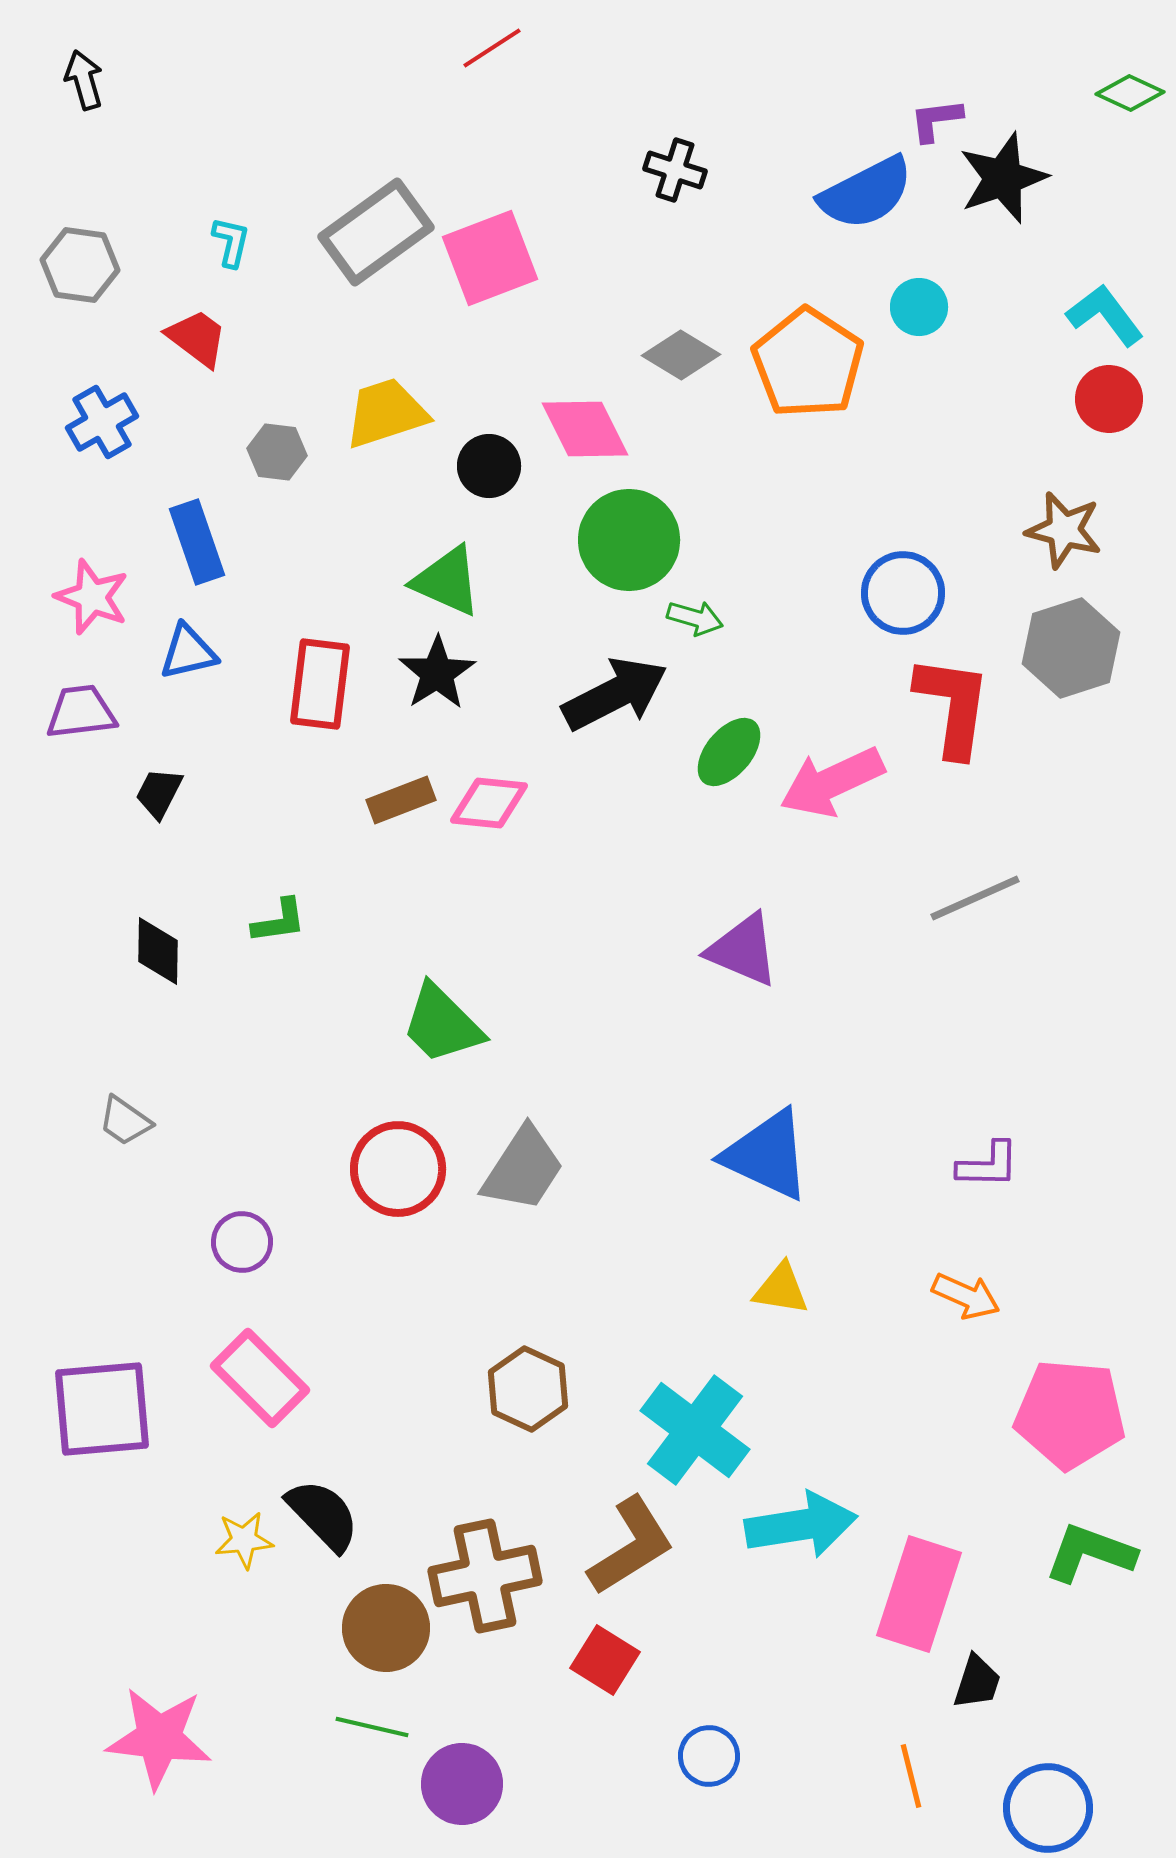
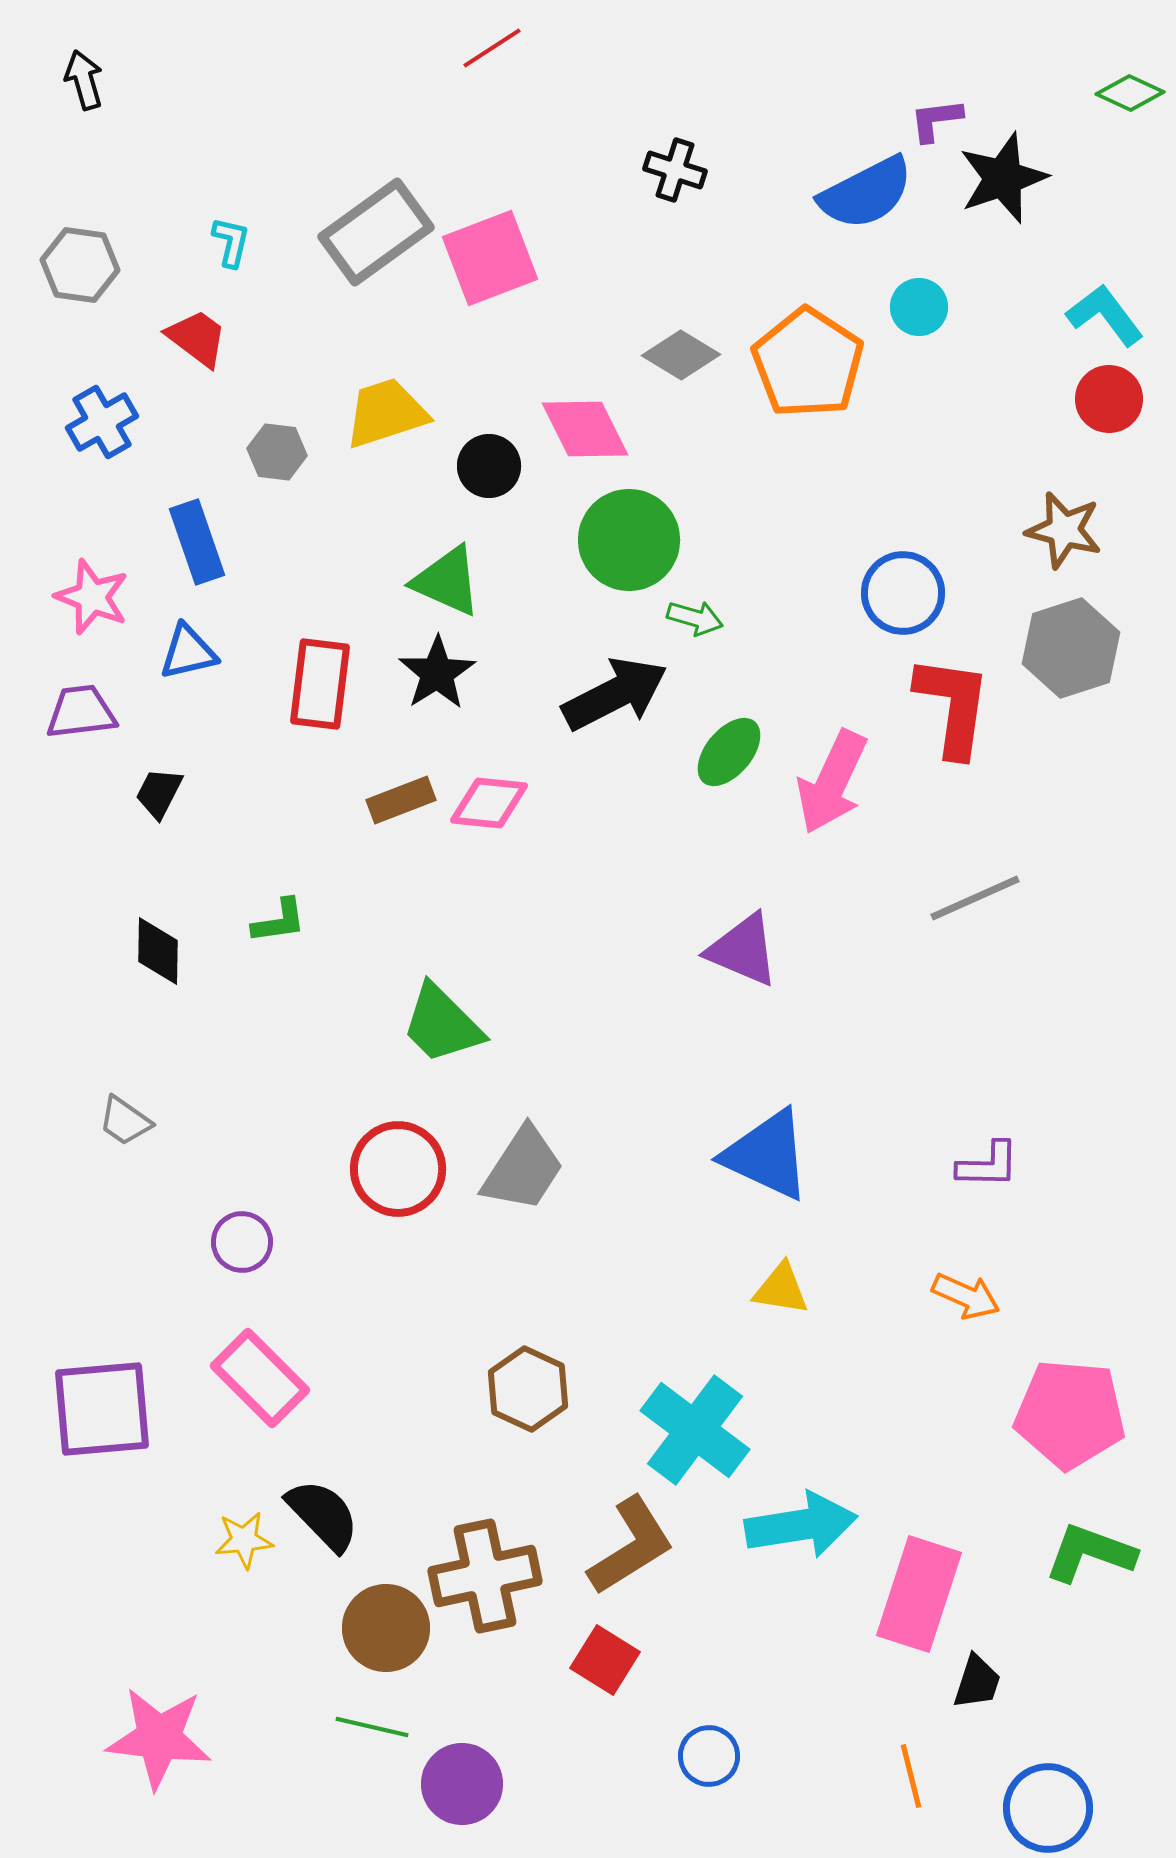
pink arrow at (832, 782): rotated 40 degrees counterclockwise
